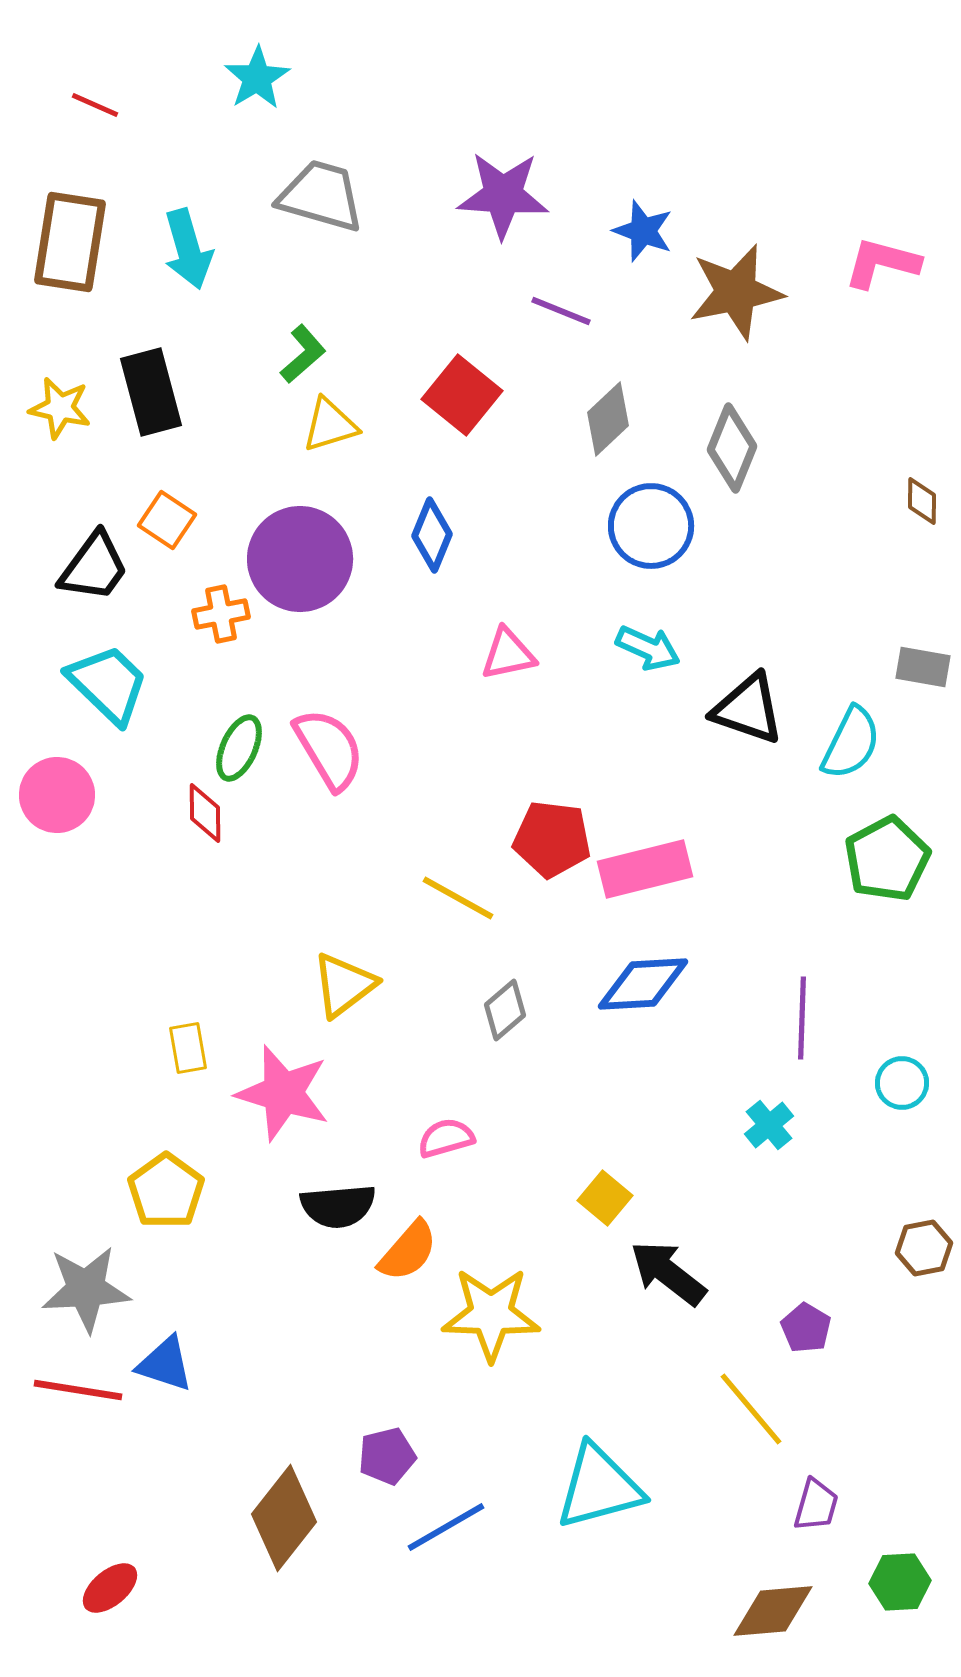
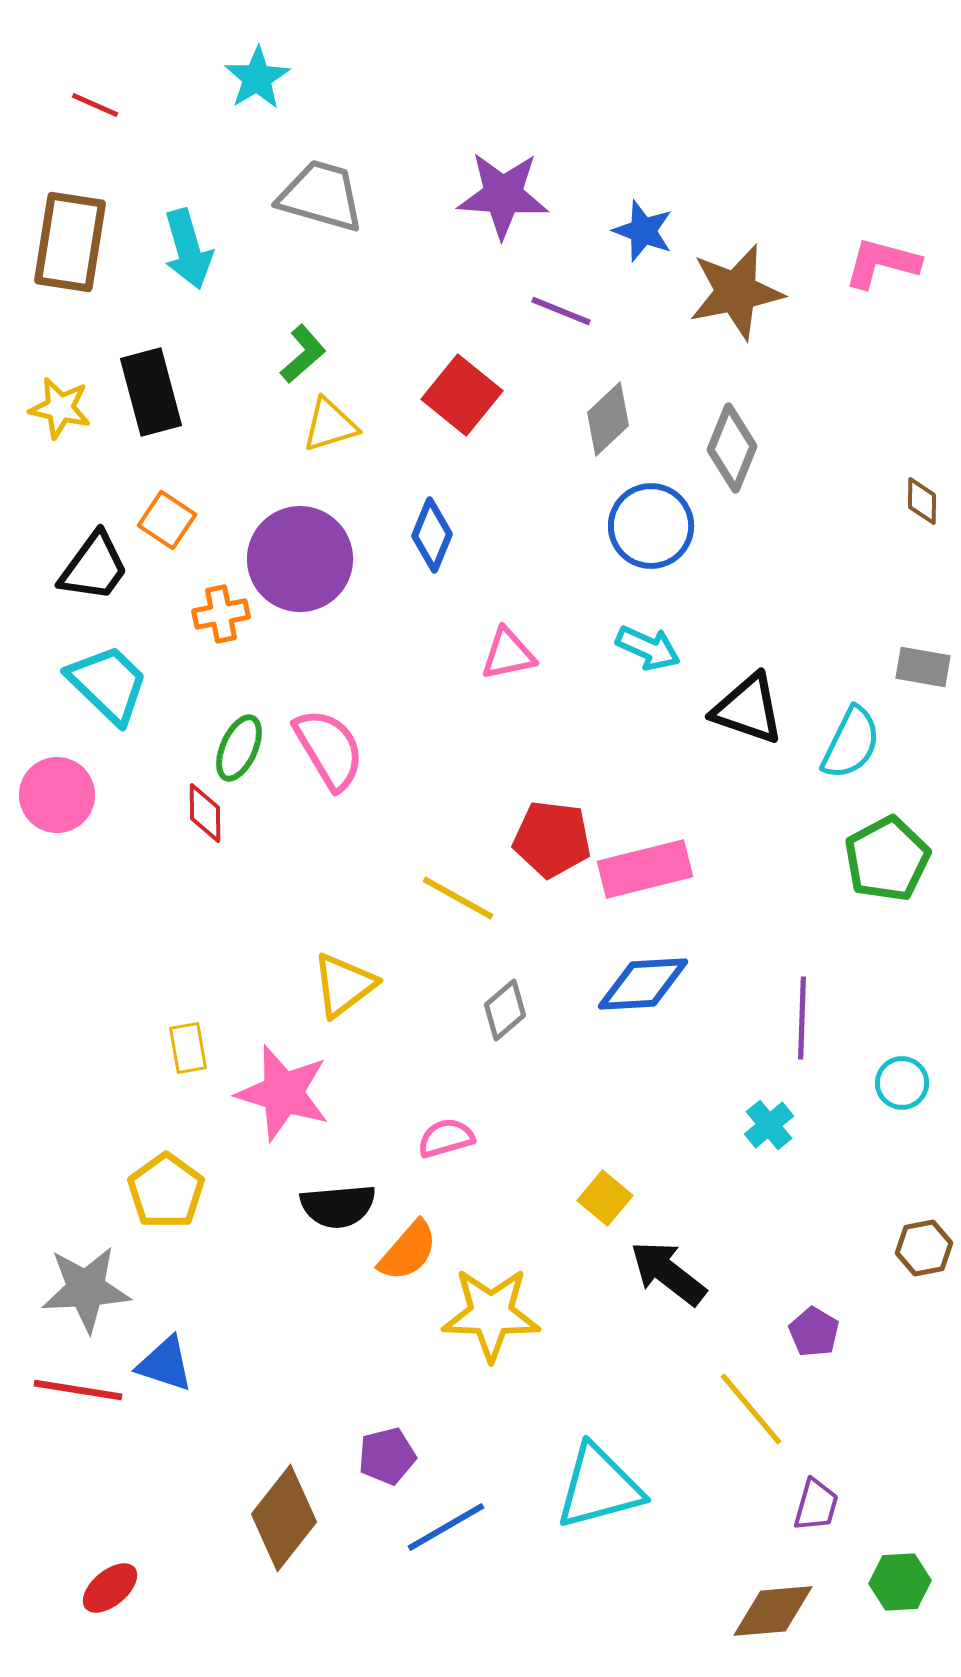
purple pentagon at (806, 1328): moved 8 px right, 4 px down
